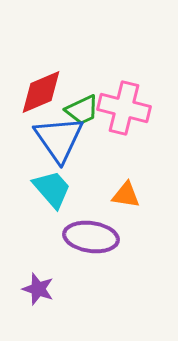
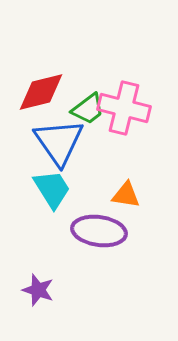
red diamond: rotated 9 degrees clockwise
green trapezoid: moved 6 px right, 1 px up; rotated 12 degrees counterclockwise
blue triangle: moved 3 px down
cyan trapezoid: rotated 9 degrees clockwise
purple ellipse: moved 8 px right, 6 px up
purple star: moved 1 px down
